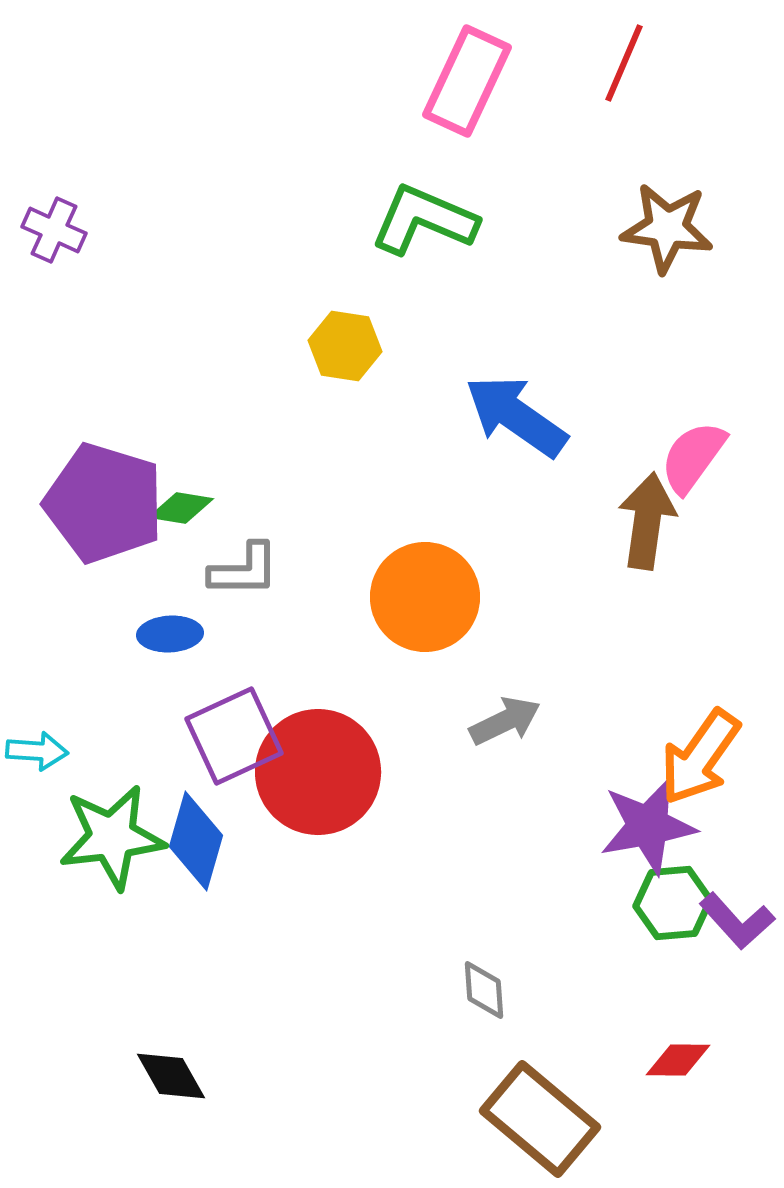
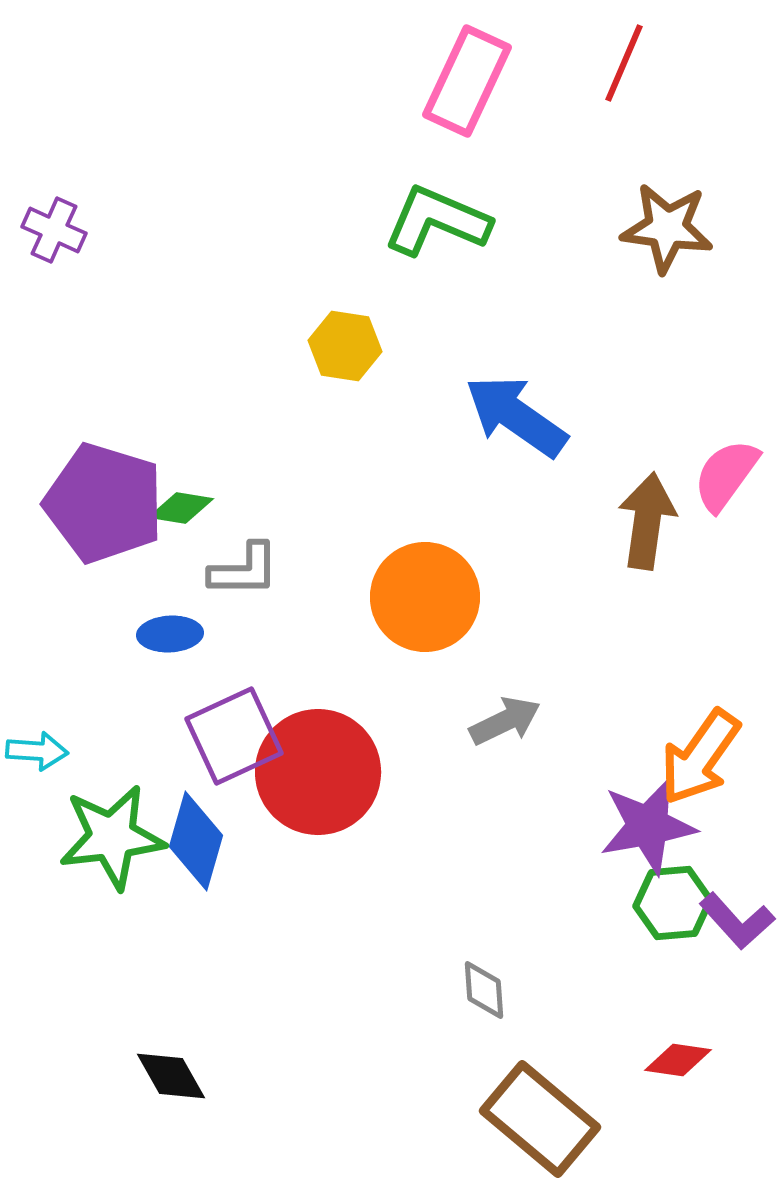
green L-shape: moved 13 px right, 1 px down
pink semicircle: moved 33 px right, 18 px down
red diamond: rotated 8 degrees clockwise
